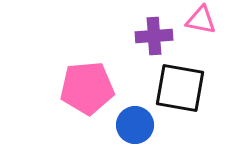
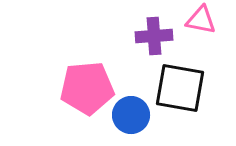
blue circle: moved 4 px left, 10 px up
